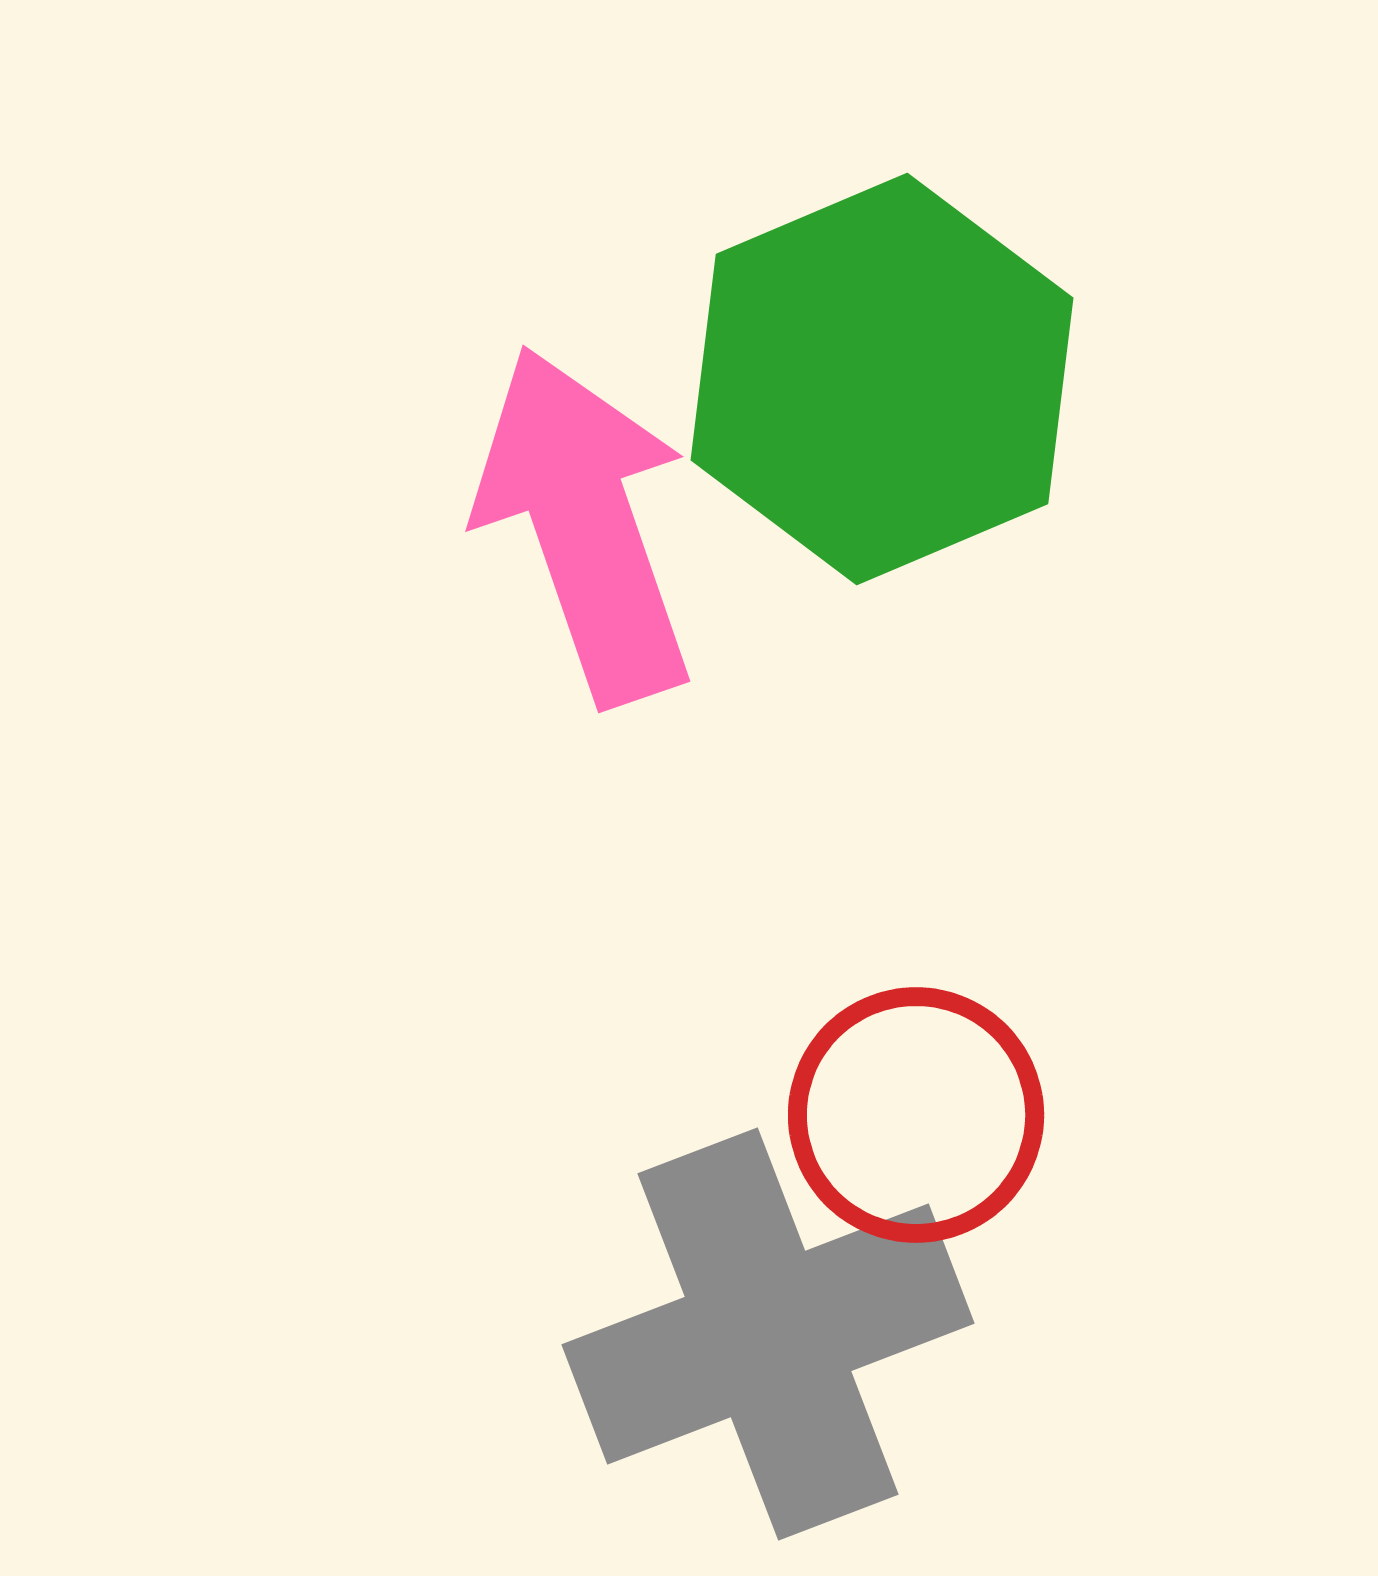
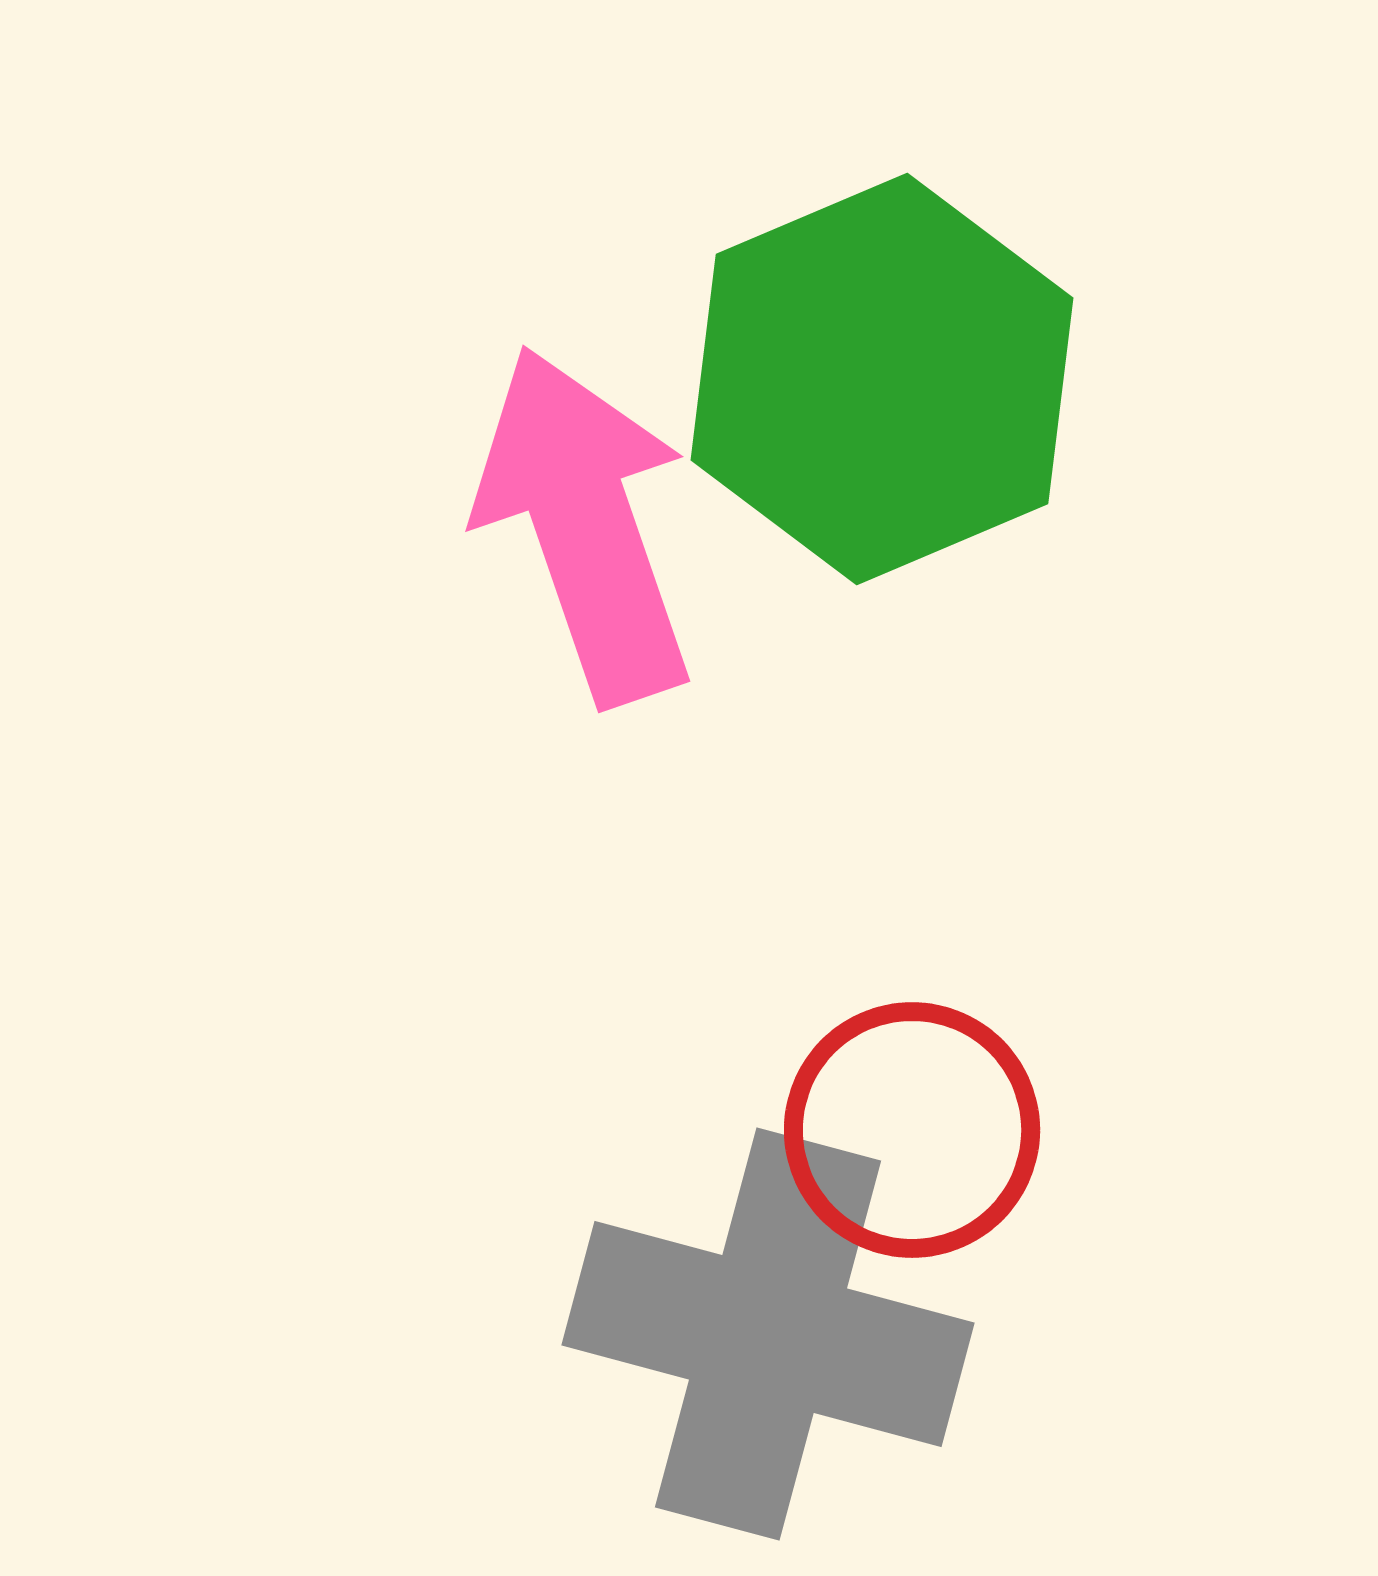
red circle: moved 4 px left, 15 px down
gray cross: rotated 36 degrees clockwise
